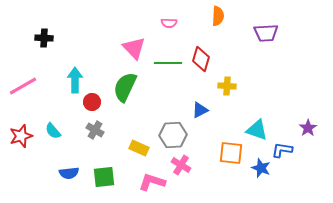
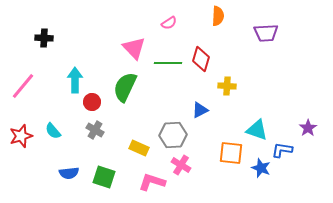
pink semicircle: rotated 35 degrees counterclockwise
pink line: rotated 20 degrees counterclockwise
green square: rotated 25 degrees clockwise
